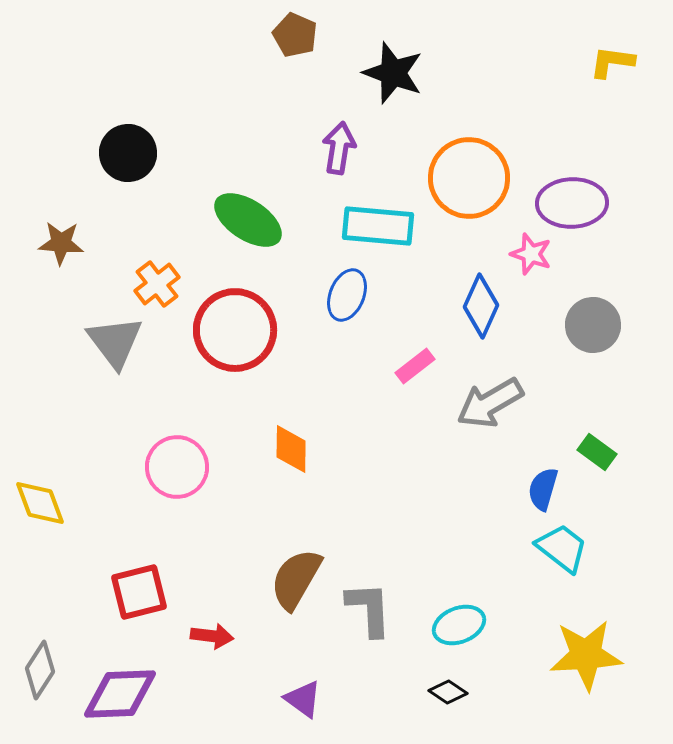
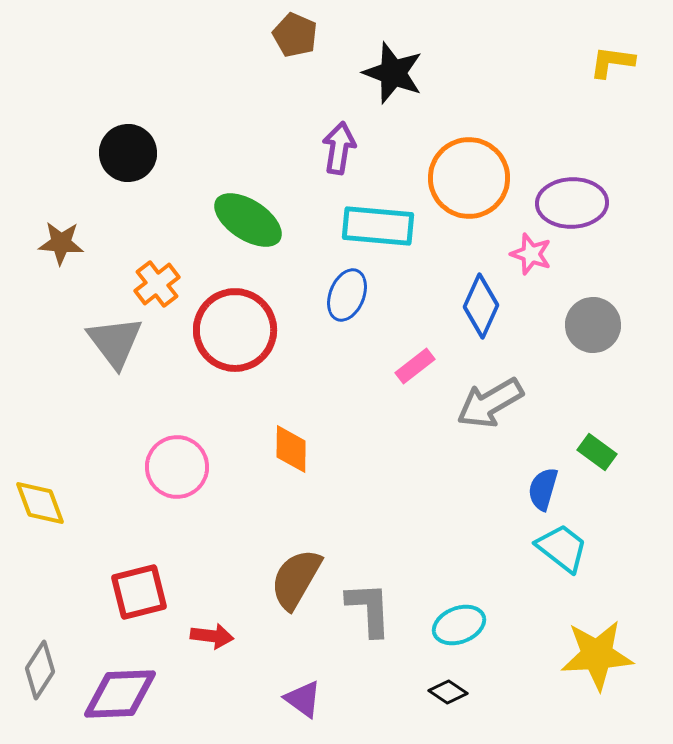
yellow star: moved 11 px right
